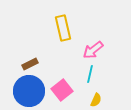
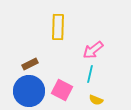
yellow rectangle: moved 5 px left, 1 px up; rotated 15 degrees clockwise
pink square: rotated 25 degrees counterclockwise
yellow semicircle: rotated 88 degrees clockwise
